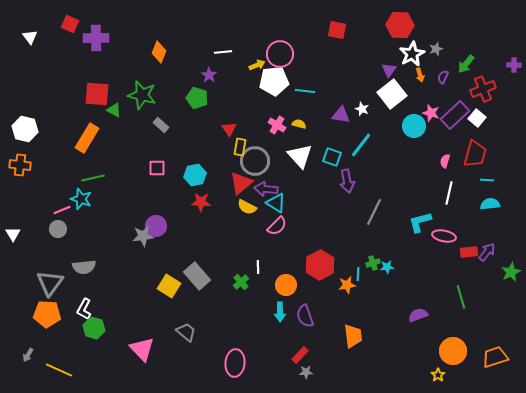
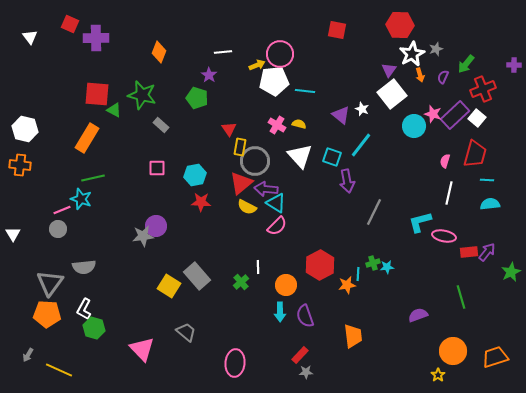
pink star at (431, 113): moved 2 px right, 1 px down
purple triangle at (341, 115): rotated 30 degrees clockwise
